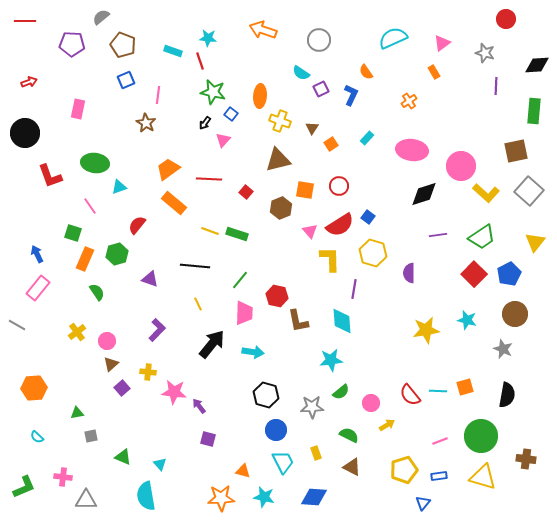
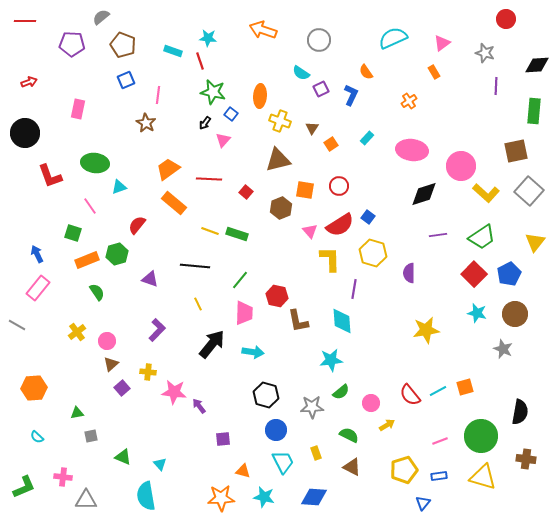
orange rectangle at (85, 259): moved 2 px right, 1 px down; rotated 45 degrees clockwise
cyan star at (467, 320): moved 10 px right, 7 px up
cyan line at (438, 391): rotated 30 degrees counterclockwise
black semicircle at (507, 395): moved 13 px right, 17 px down
purple square at (208, 439): moved 15 px right; rotated 21 degrees counterclockwise
